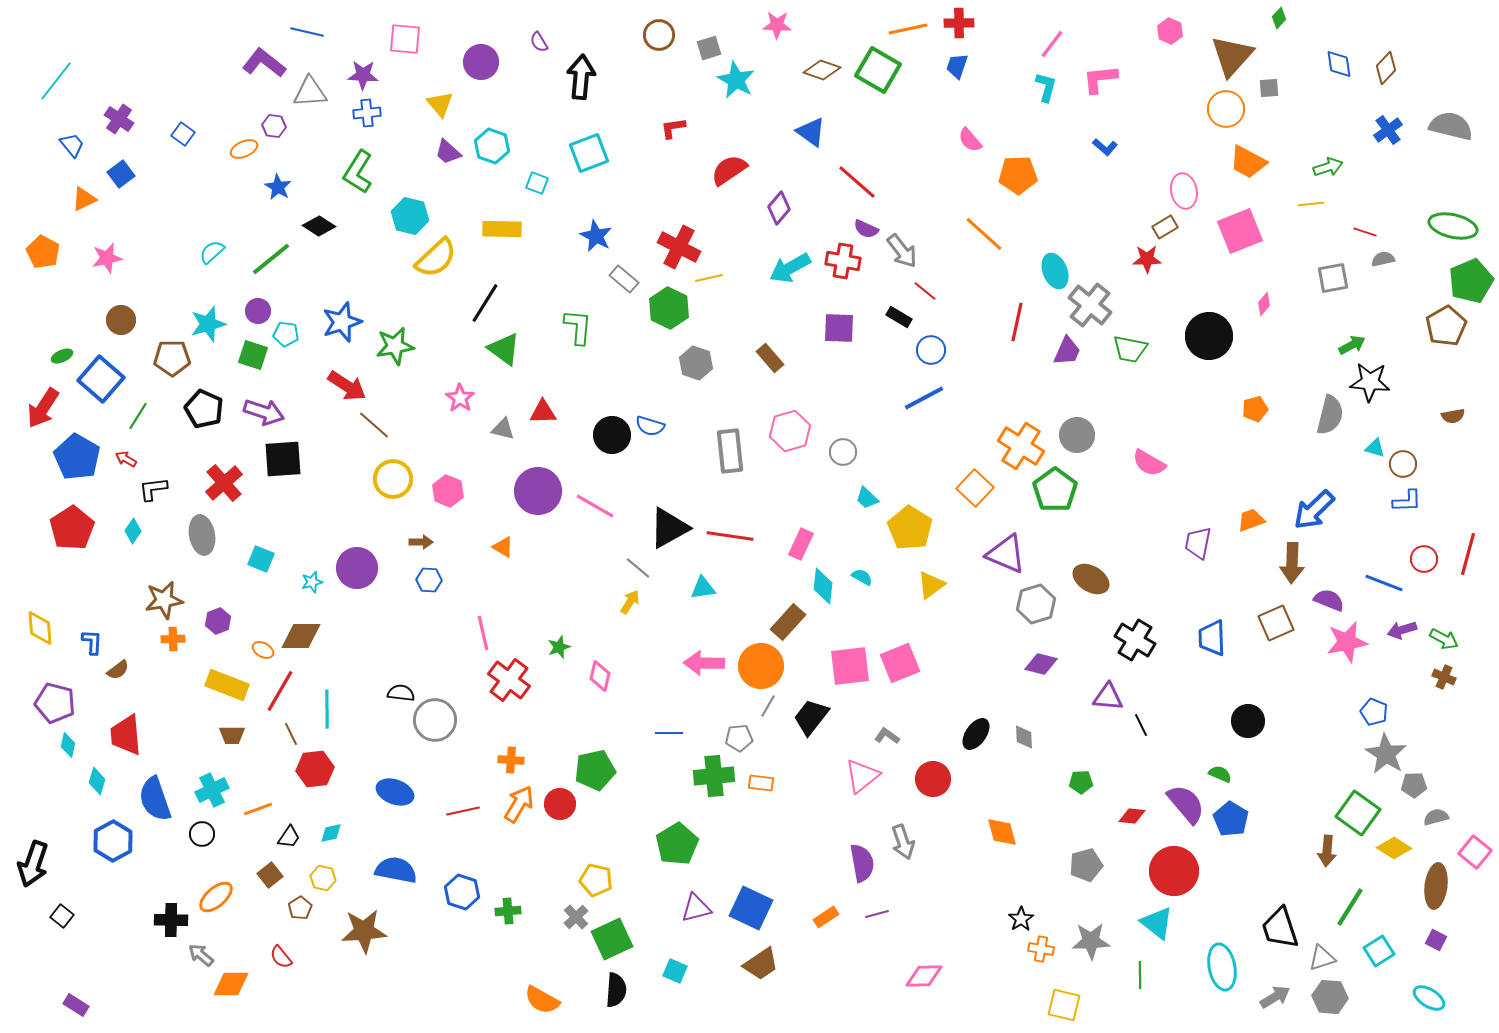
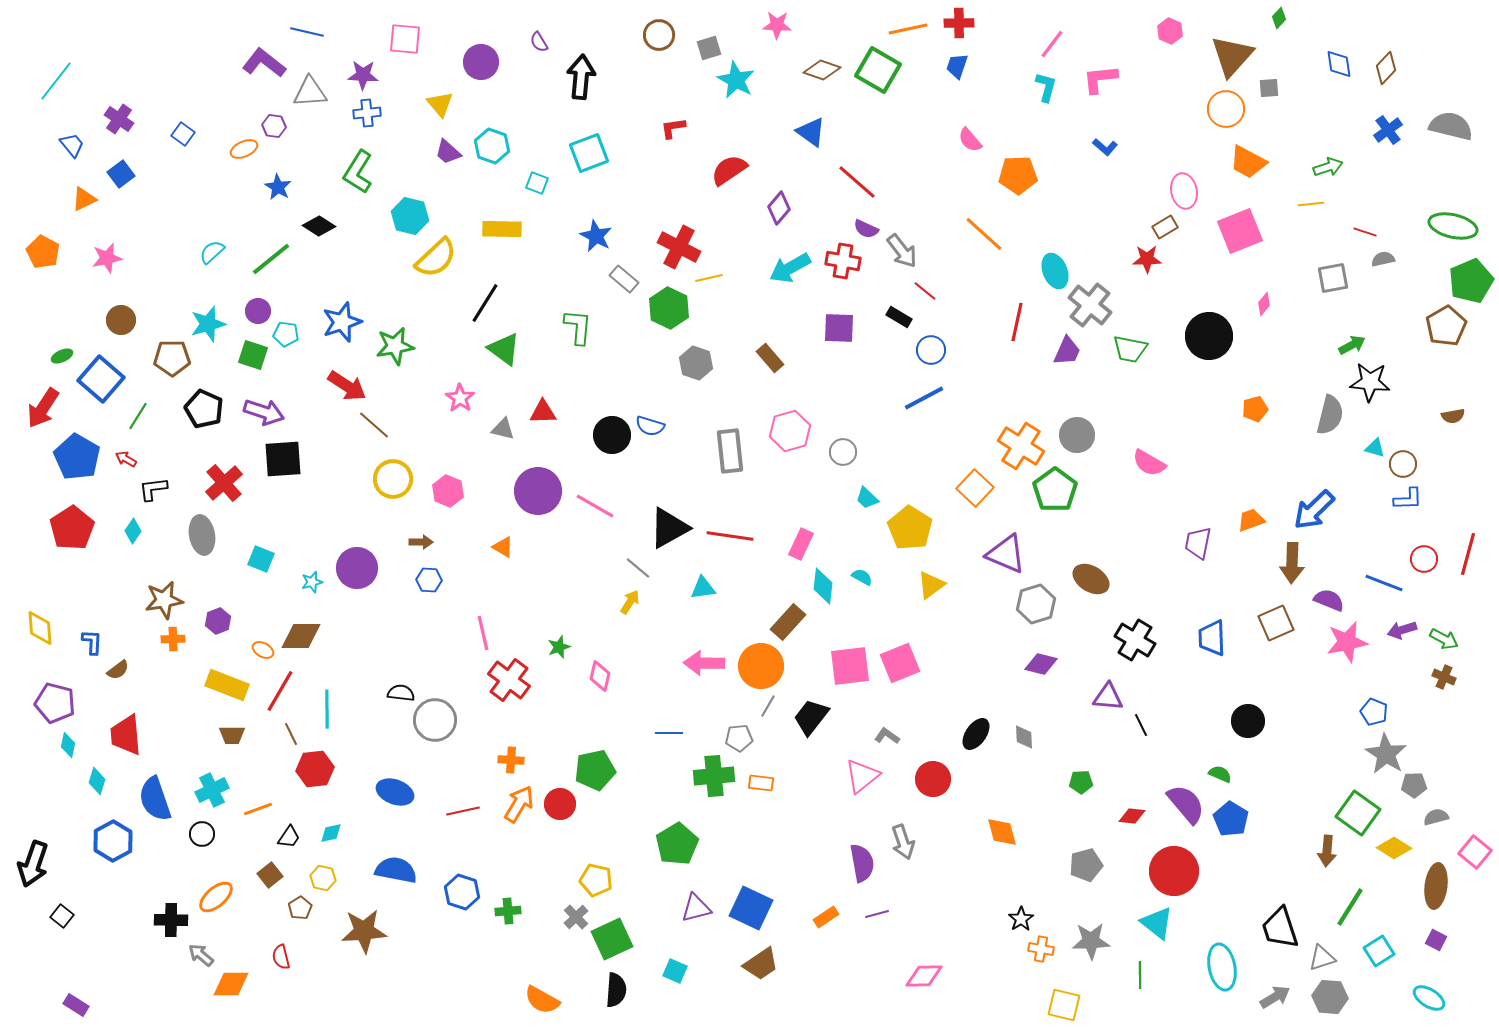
blue L-shape at (1407, 501): moved 1 px right, 2 px up
red semicircle at (281, 957): rotated 25 degrees clockwise
